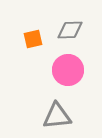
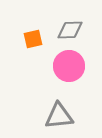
pink circle: moved 1 px right, 4 px up
gray triangle: moved 2 px right
